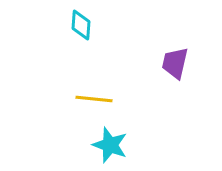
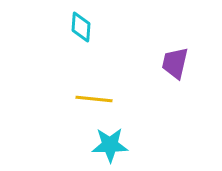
cyan diamond: moved 2 px down
cyan star: rotated 21 degrees counterclockwise
